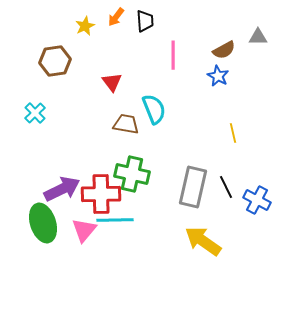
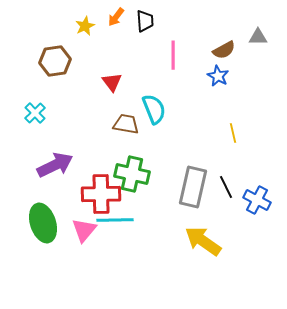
purple arrow: moved 7 px left, 24 px up
